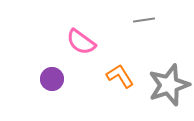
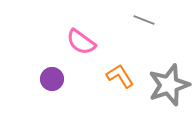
gray line: rotated 30 degrees clockwise
